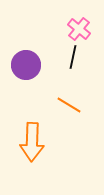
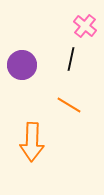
pink cross: moved 6 px right, 3 px up
black line: moved 2 px left, 2 px down
purple circle: moved 4 px left
